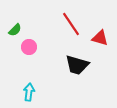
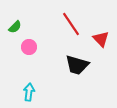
green semicircle: moved 3 px up
red triangle: moved 1 px right, 1 px down; rotated 30 degrees clockwise
